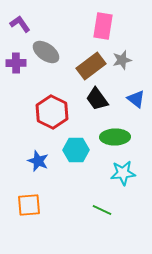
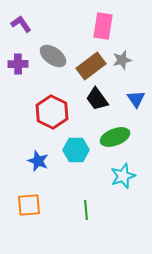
purple L-shape: moved 1 px right
gray ellipse: moved 7 px right, 4 px down
purple cross: moved 2 px right, 1 px down
blue triangle: rotated 18 degrees clockwise
green ellipse: rotated 20 degrees counterclockwise
cyan star: moved 3 px down; rotated 15 degrees counterclockwise
green line: moved 16 px left; rotated 60 degrees clockwise
